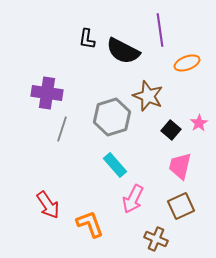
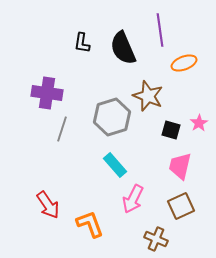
black L-shape: moved 5 px left, 4 px down
black semicircle: moved 3 px up; rotated 40 degrees clockwise
orange ellipse: moved 3 px left
black square: rotated 24 degrees counterclockwise
